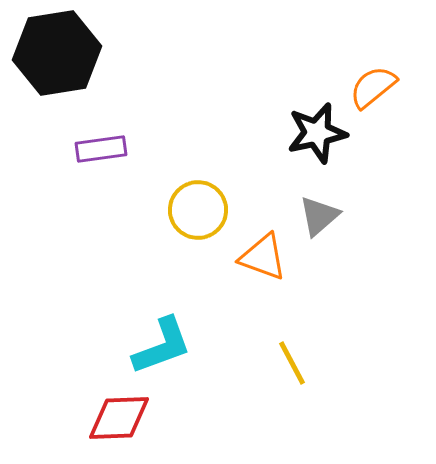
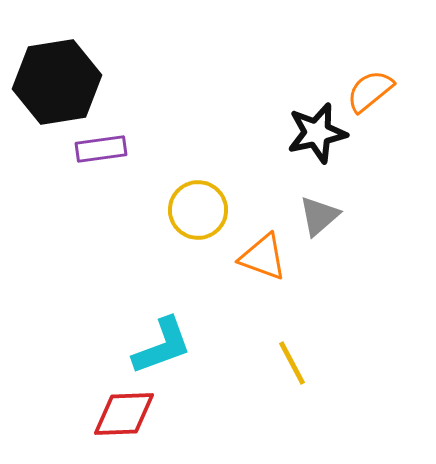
black hexagon: moved 29 px down
orange semicircle: moved 3 px left, 4 px down
red diamond: moved 5 px right, 4 px up
